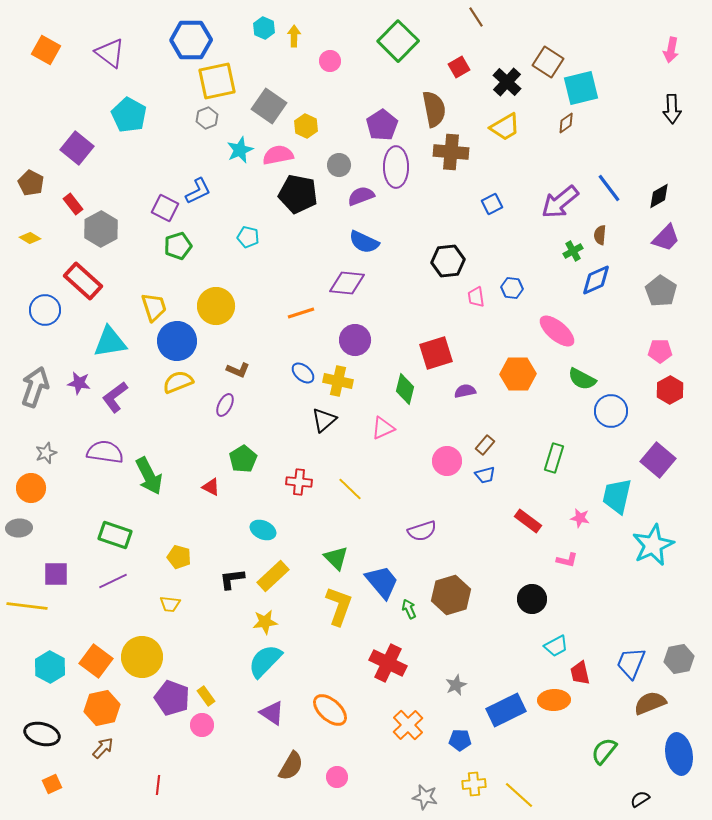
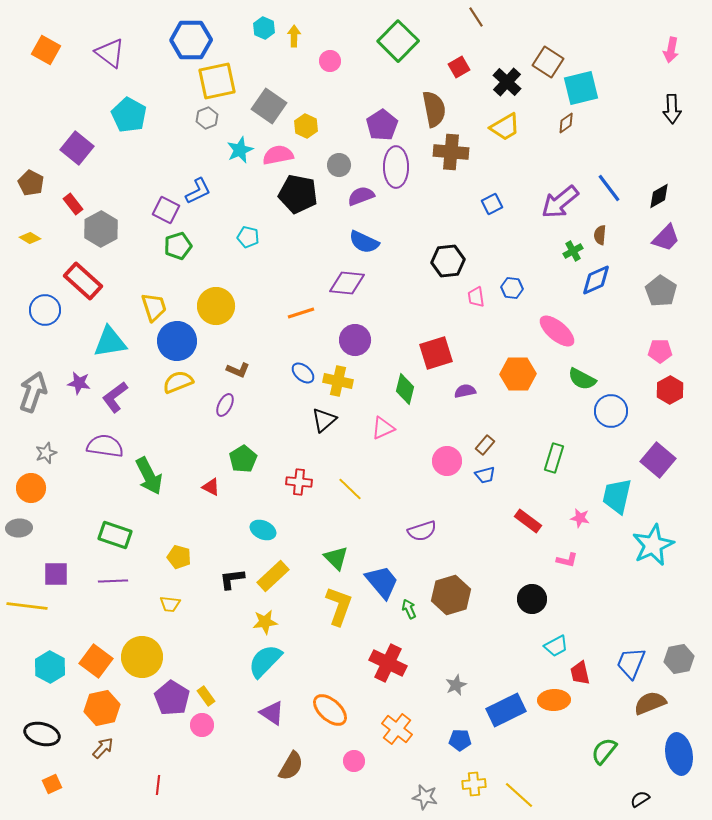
purple square at (165, 208): moved 1 px right, 2 px down
gray arrow at (35, 387): moved 2 px left, 5 px down
purple semicircle at (105, 452): moved 6 px up
purple line at (113, 581): rotated 24 degrees clockwise
purple pentagon at (172, 698): rotated 12 degrees clockwise
orange cross at (408, 725): moved 11 px left, 4 px down; rotated 8 degrees counterclockwise
pink circle at (337, 777): moved 17 px right, 16 px up
